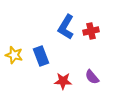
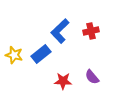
blue L-shape: moved 6 px left, 4 px down; rotated 15 degrees clockwise
blue rectangle: moved 2 px up; rotated 72 degrees clockwise
